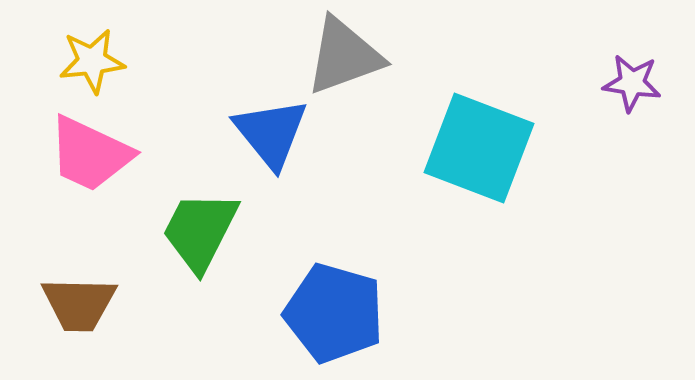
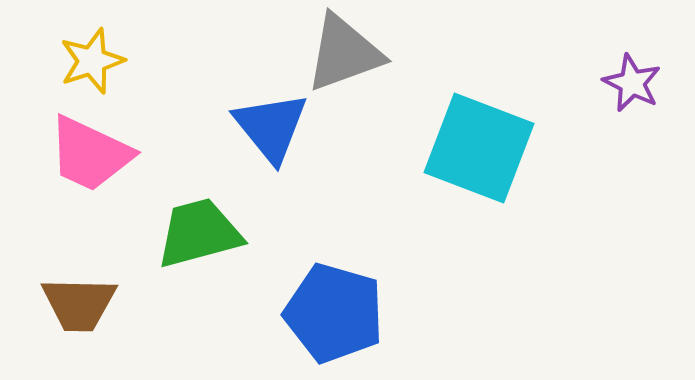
gray triangle: moved 3 px up
yellow star: rotated 12 degrees counterclockwise
purple star: rotated 18 degrees clockwise
blue triangle: moved 6 px up
green trapezoid: moved 1 px left, 2 px down; rotated 48 degrees clockwise
